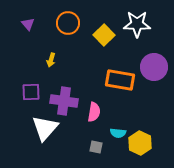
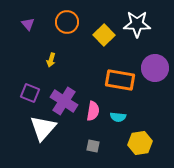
orange circle: moved 1 px left, 1 px up
purple circle: moved 1 px right, 1 px down
purple square: moved 1 px left, 1 px down; rotated 24 degrees clockwise
purple cross: rotated 24 degrees clockwise
pink semicircle: moved 1 px left, 1 px up
white triangle: moved 2 px left
cyan semicircle: moved 16 px up
yellow hexagon: rotated 25 degrees clockwise
gray square: moved 3 px left, 1 px up
